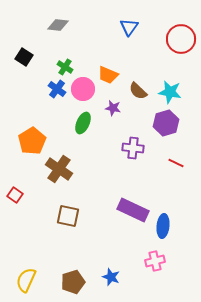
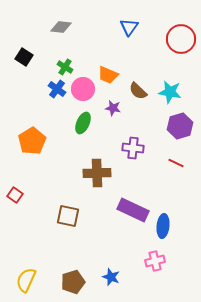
gray diamond: moved 3 px right, 2 px down
purple hexagon: moved 14 px right, 3 px down
brown cross: moved 38 px right, 4 px down; rotated 36 degrees counterclockwise
